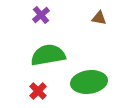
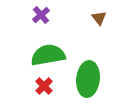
brown triangle: rotated 42 degrees clockwise
green ellipse: moved 1 px left, 3 px up; rotated 76 degrees counterclockwise
red cross: moved 6 px right, 5 px up
